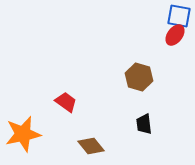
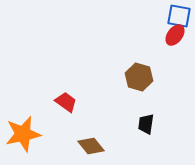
black trapezoid: moved 2 px right; rotated 15 degrees clockwise
